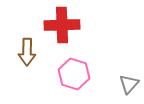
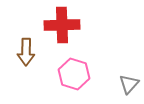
brown arrow: moved 1 px left
